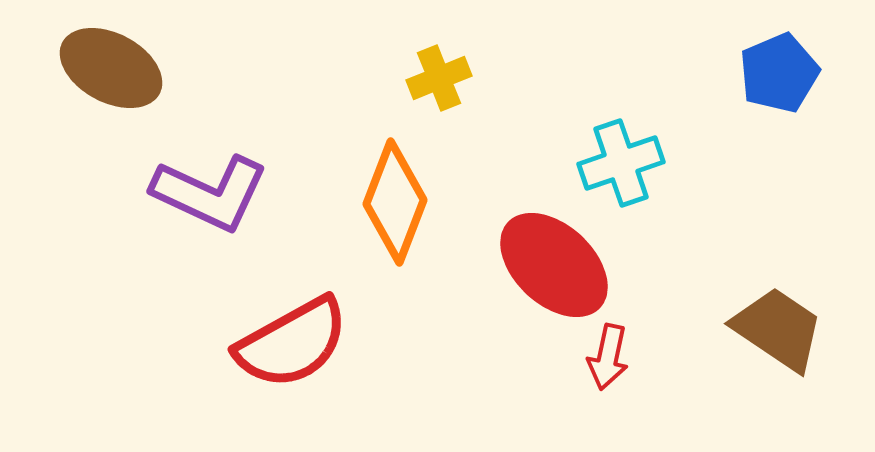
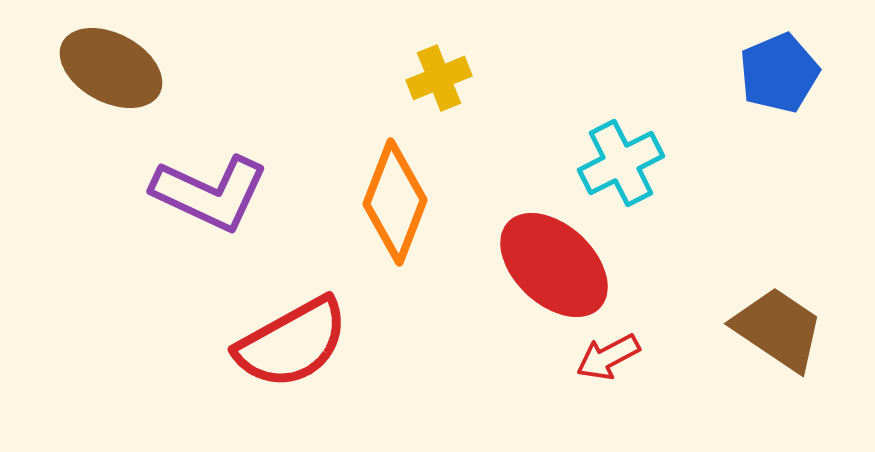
cyan cross: rotated 8 degrees counterclockwise
red arrow: rotated 50 degrees clockwise
